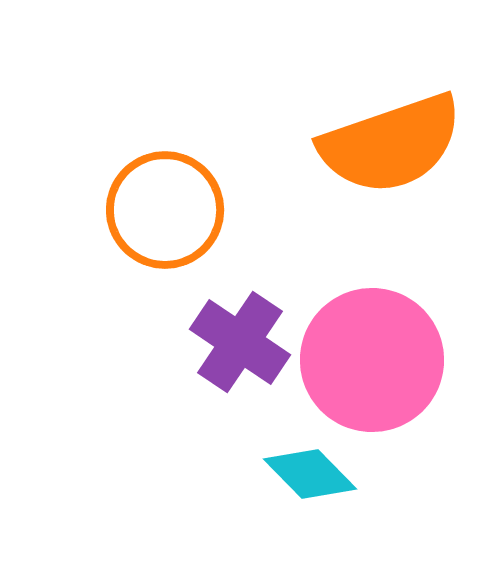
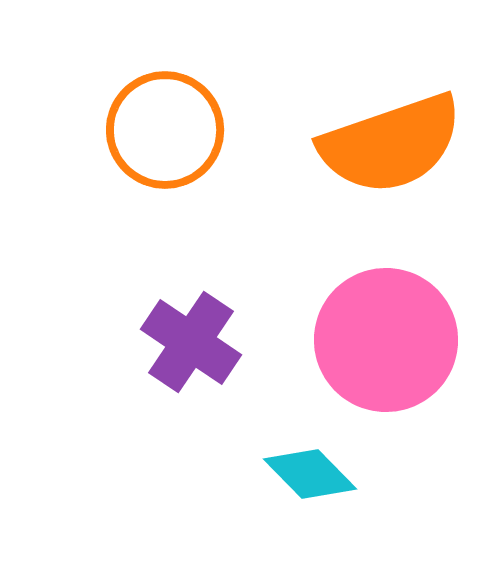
orange circle: moved 80 px up
purple cross: moved 49 px left
pink circle: moved 14 px right, 20 px up
